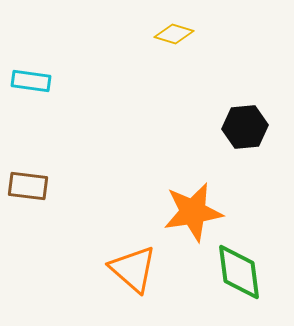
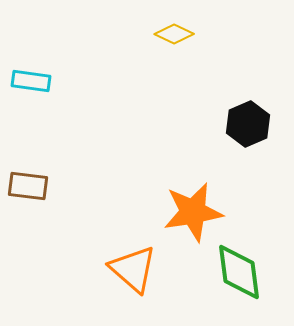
yellow diamond: rotated 9 degrees clockwise
black hexagon: moved 3 px right, 3 px up; rotated 18 degrees counterclockwise
